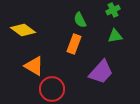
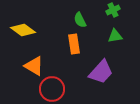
orange rectangle: rotated 30 degrees counterclockwise
